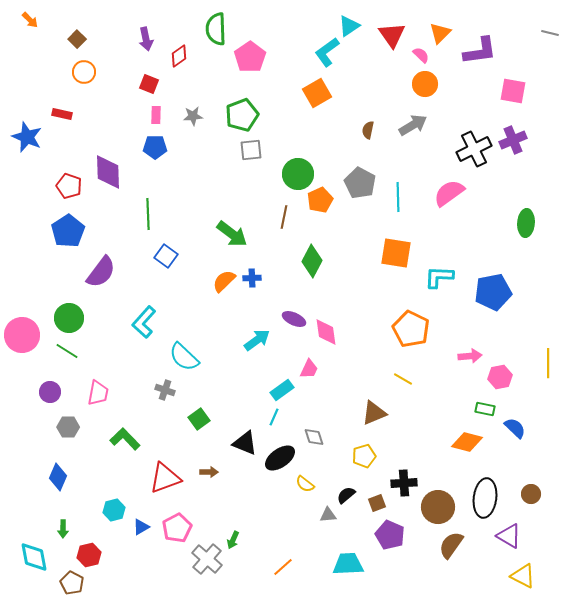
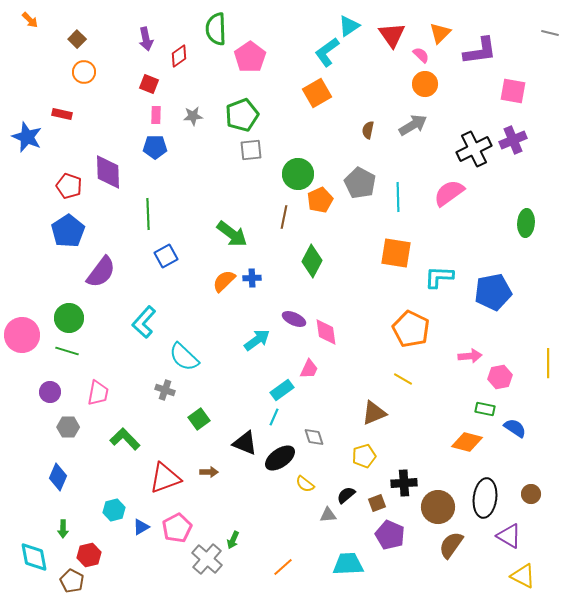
blue square at (166, 256): rotated 25 degrees clockwise
green line at (67, 351): rotated 15 degrees counterclockwise
blue semicircle at (515, 428): rotated 10 degrees counterclockwise
brown pentagon at (72, 583): moved 2 px up
